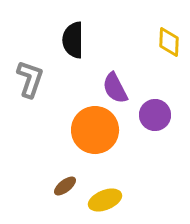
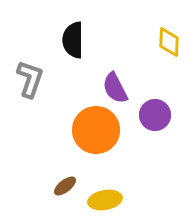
orange circle: moved 1 px right
yellow ellipse: rotated 12 degrees clockwise
